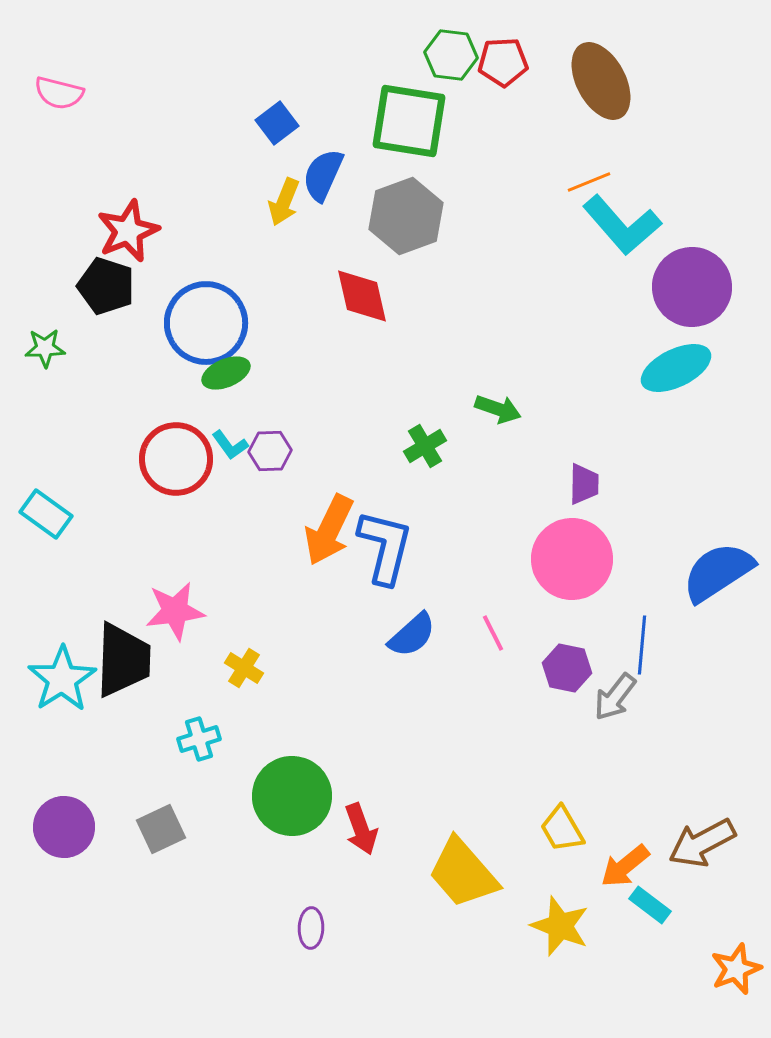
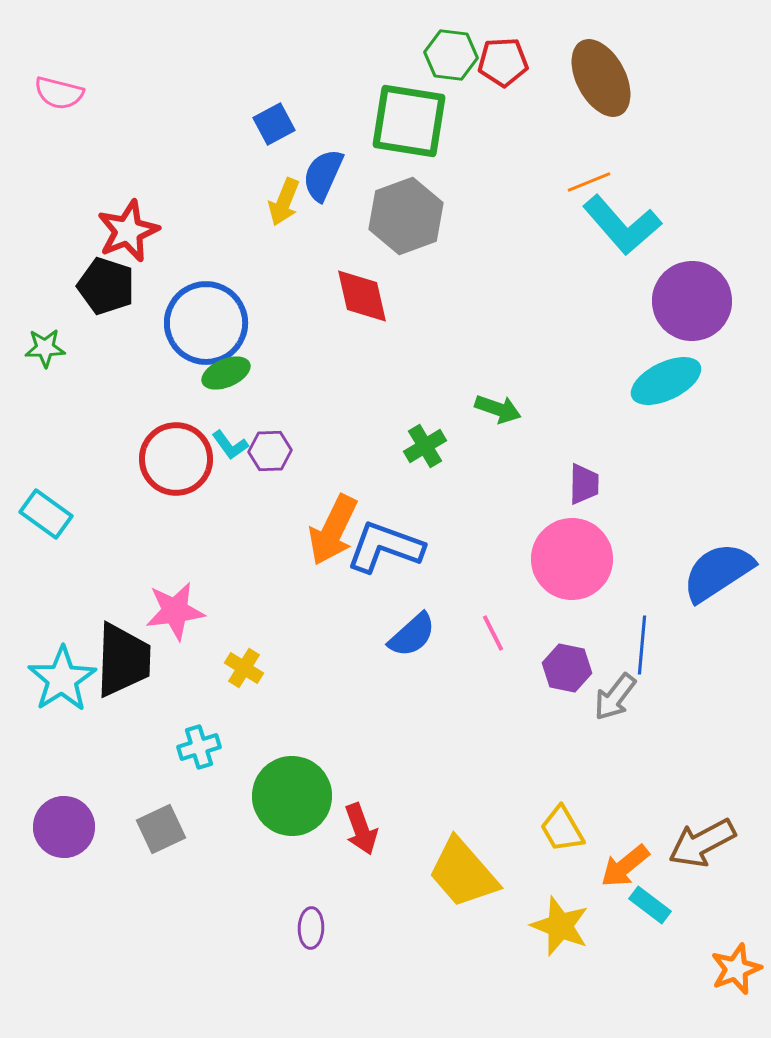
brown ellipse at (601, 81): moved 3 px up
blue square at (277, 123): moved 3 px left, 1 px down; rotated 9 degrees clockwise
purple circle at (692, 287): moved 14 px down
cyan ellipse at (676, 368): moved 10 px left, 13 px down
orange arrow at (329, 530): moved 4 px right
blue L-shape at (385, 547): rotated 84 degrees counterclockwise
cyan cross at (199, 739): moved 8 px down
